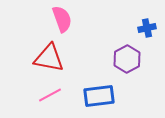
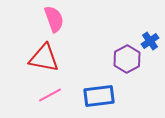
pink semicircle: moved 8 px left
blue cross: moved 3 px right, 13 px down; rotated 24 degrees counterclockwise
red triangle: moved 5 px left
